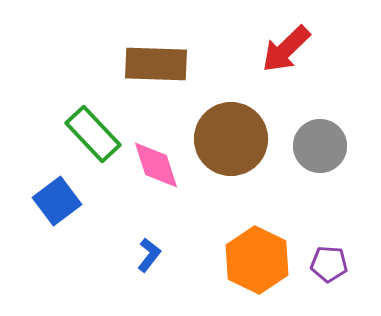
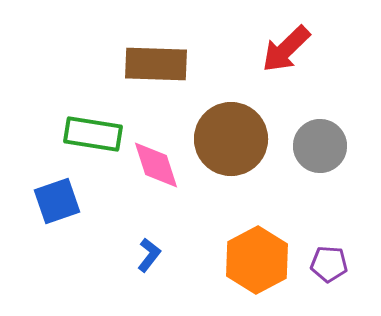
green rectangle: rotated 38 degrees counterclockwise
blue square: rotated 18 degrees clockwise
orange hexagon: rotated 6 degrees clockwise
